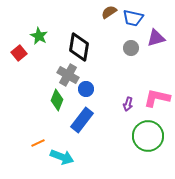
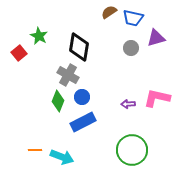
blue circle: moved 4 px left, 8 px down
green diamond: moved 1 px right, 1 px down
purple arrow: rotated 72 degrees clockwise
blue rectangle: moved 1 px right, 2 px down; rotated 25 degrees clockwise
green circle: moved 16 px left, 14 px down
orange line: moved 3 px left, 7 px down; rotated 24 degrees clockwise
